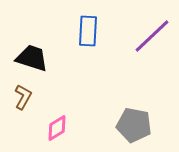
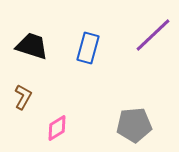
blue rectangle: moved 17 px down; rotated 12 degrees clockwise
purple line: moved 1 px right, 1 px up
black trapezoid: moved 12 px up
gray pentagon: rotated 16 degrees counterclockwise
